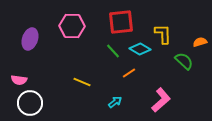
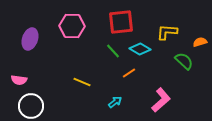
yellow L-shape: moved 4 px right, 2 px up; rotated 85 degrees counterclockwise
white circle: moved 1 px right, 3 px down
